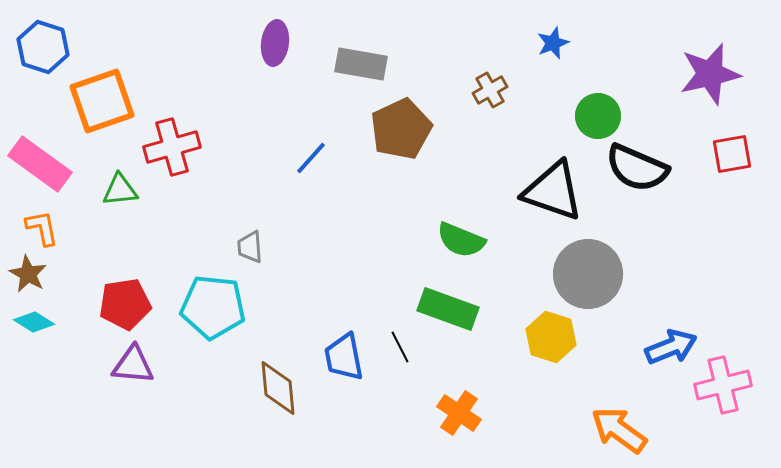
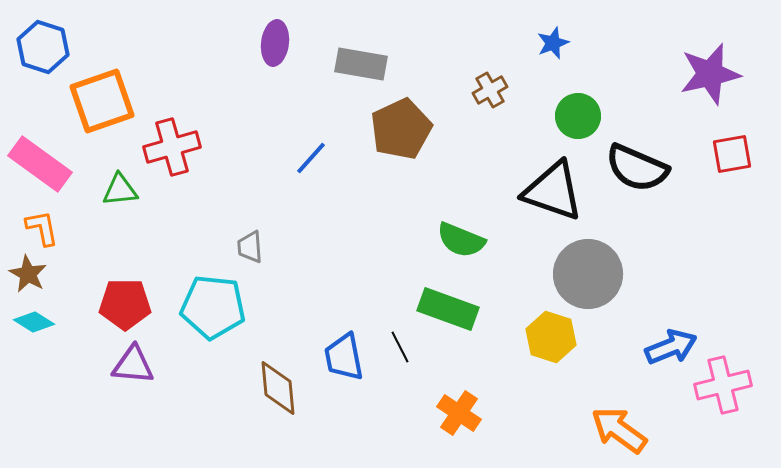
green circle: moved 20 px left
red pentagon: rotated 9 degrees clockwise
